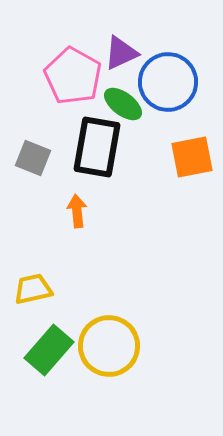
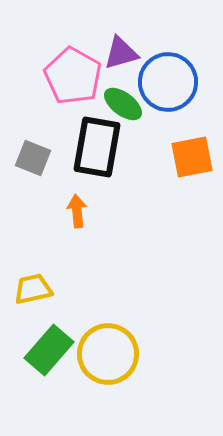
purple triangle: rotated 9 degrees clockwise
yellow circle: moved 1 px left, 8 px down
